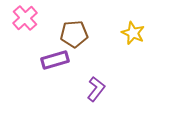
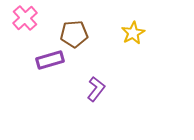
yellow star: rotated 20 degrees clockwise
purple rectangle: moved 5 px left
